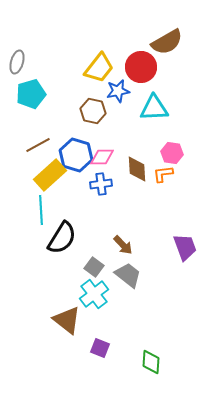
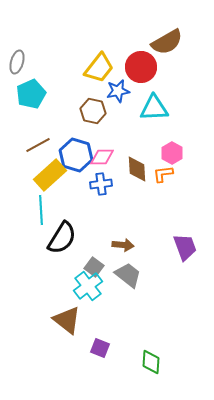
cyan pentagon: rotated 8 degrees counterclockwise
pink hexagon: rotated 20 degrees clockwise
brown arrow: rotated 40 degrees counterclockwise
cyan cross: moved 6 px left, 8 px up
